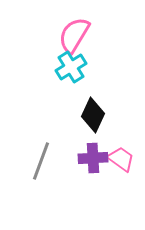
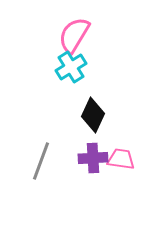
pink trapezoid: rotated 28 degrees counterclockwise
